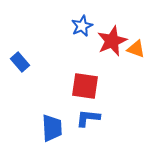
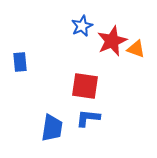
blue rectangle: rotated 36 degrees clockwise
blue trapezoid: rotated 12 degrees clockwise
